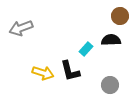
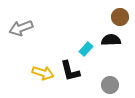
brown circle: moved 1 px down
